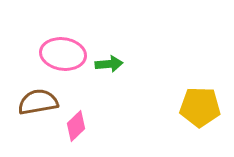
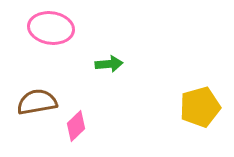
pink ellipse: moved 12 px left, 26 px up
brown semicircle: moved 1 px left
yellow pentagon: rotated 18 degrees counterclockwise
